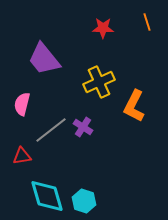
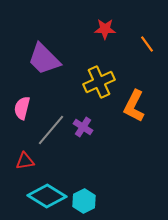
orange line: moved 22 px down; rotated 18 degrees counterclockwise
red star: moved 2 px right, 1 px down
purple trapezoid: rotated 6 degrees counterclockwise
pink semicircle: moved 4 px down
gray line: rotated 12 degrees counterclockwise
red triangle: moved 3 px right, 5 px down
cyan diamond: rotated 42 degrees counterclockwise
cyan hexagon: rotated 15 degrees clockwise
